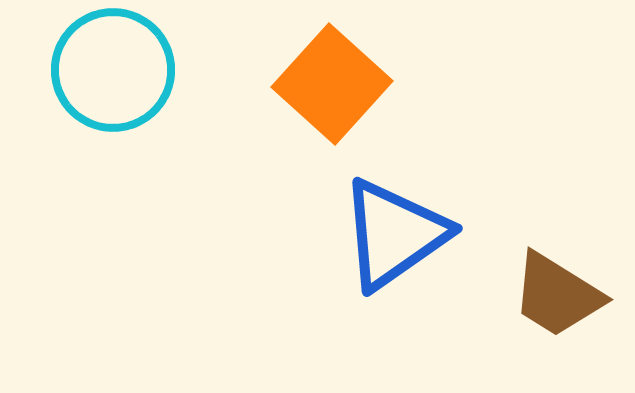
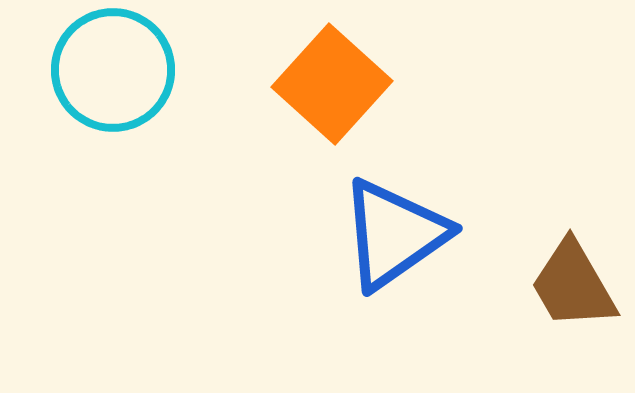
brown trapezoid: moved 16 px right, 10 px up; rotated 28 degrees clockwise
